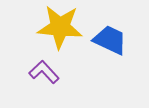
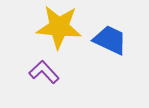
yellow star: moved 1 px left
